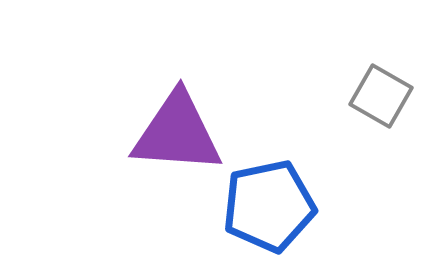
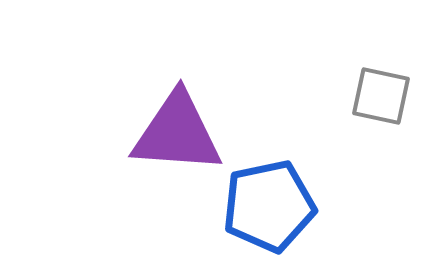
gray square: rotated 18 degrees counterclockwise
